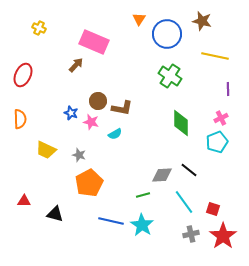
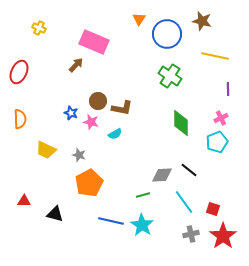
red ellipse: moved 4 px left, 3 px up
